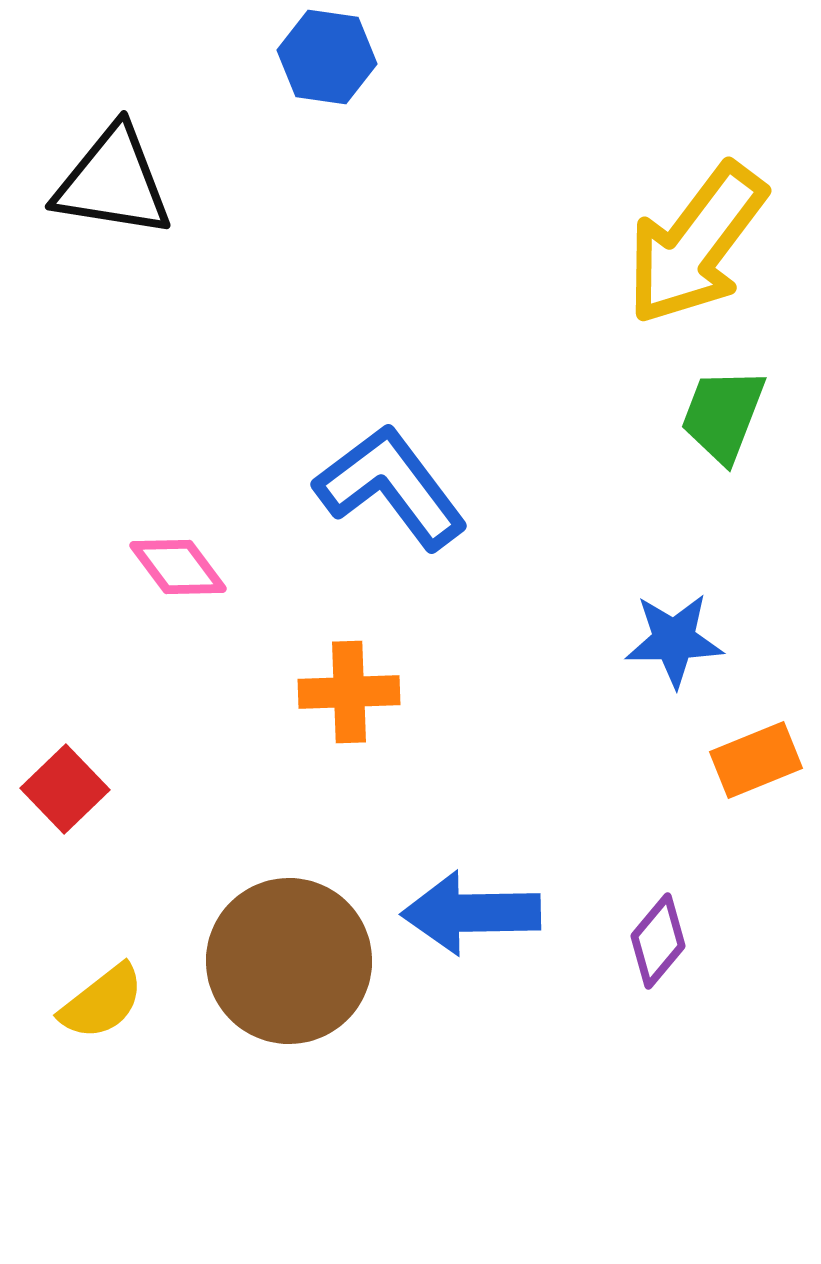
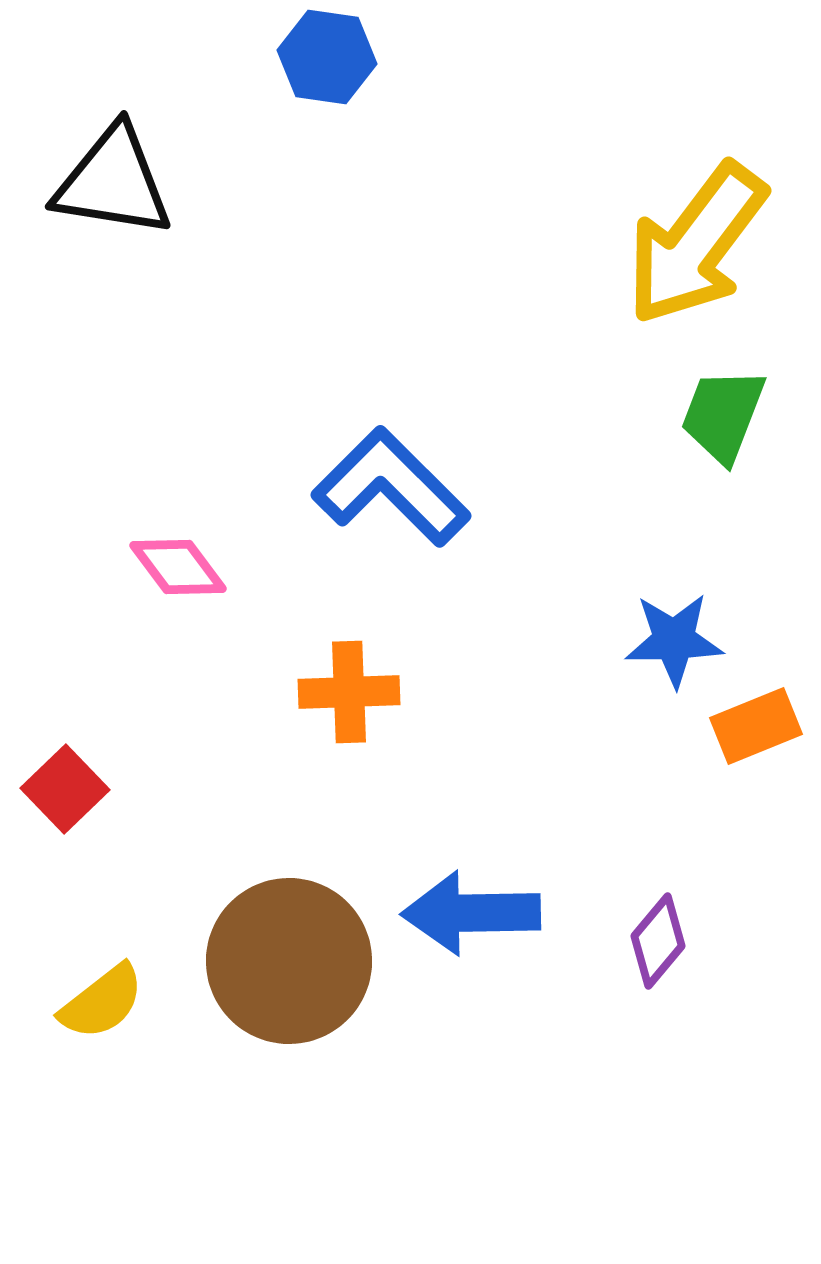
blue L-shape: rotated 8 degrees counterclockwise
orange rectangle: moved 34 px up
